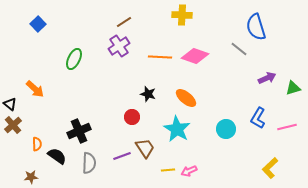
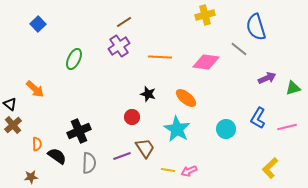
yellow cross: moved 23 px right; rotated 18 degrees counterclockwise
pink diamond: moved 11 px right, 6 px down; rotated 12 degrees counterclockwise
yellow line: rotated 16 degrees clockwise
